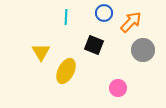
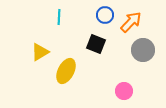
blue circle: moved 1 px right, 2 px down
cyan line: moved 7 px left
black square: moved 2 px right, 1 px up
yellow triangle: moved 1 px left; rotated 30 degrees clockwise
pink circle: moved 6 px right, 3 px down
